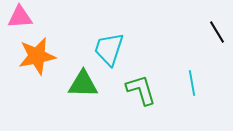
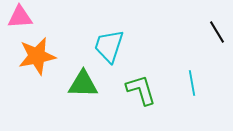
cyan trapezoid: moved 3 px up
